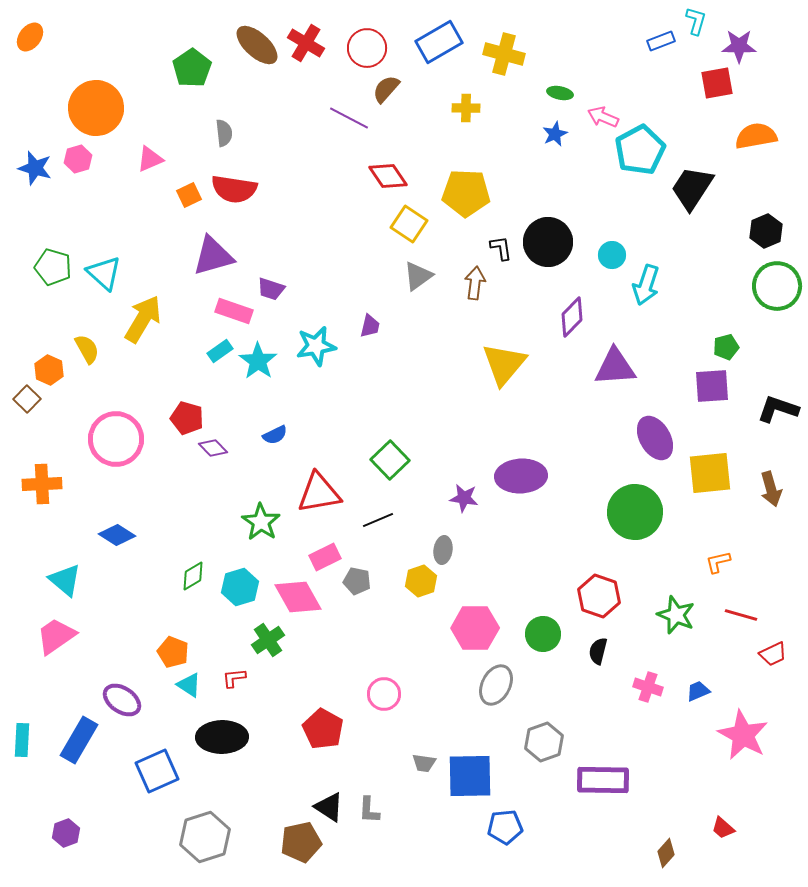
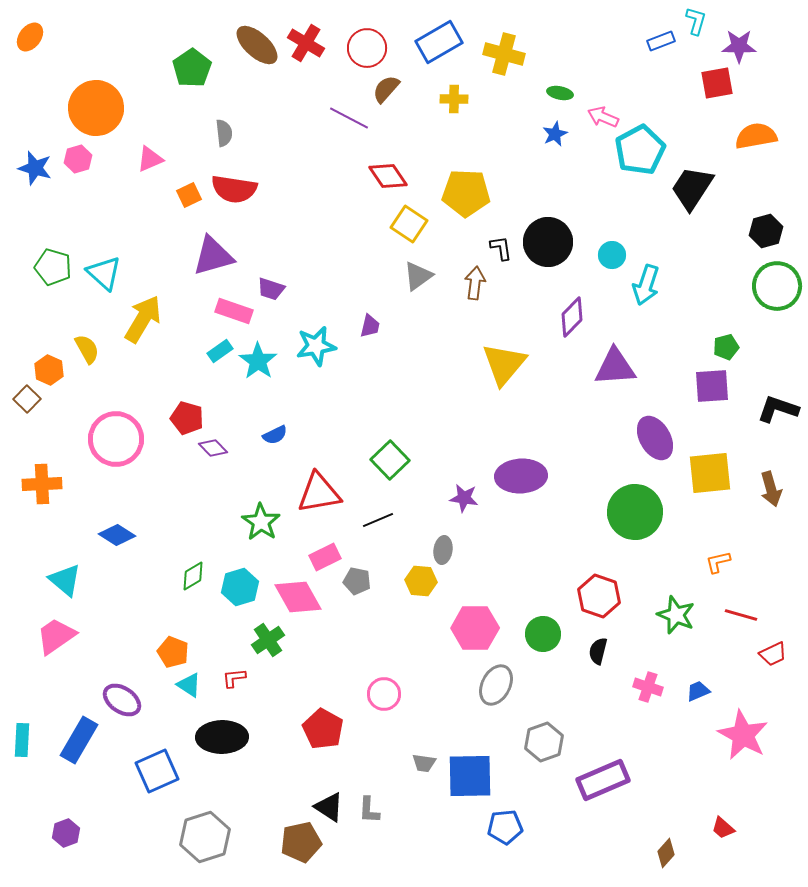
yellow cross at (466, 108): moved 12 px left, 9 px up
black hexagon at (766, 231): rotated 8 degrees clockwise
yellow hexagon at (421, 581): rotated 24 degrees clockwise
purple rectangle at (603, 780): rotated 24 degrees counterclockwise
